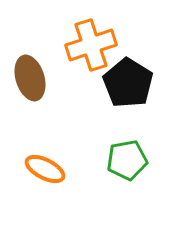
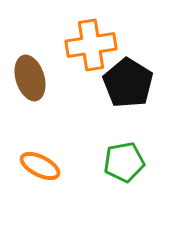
orange cross: rotated 9 degrees clockwise
green pentagon: moved 3 px left, 2 px down
orange ellipse: moved 5 px left, 3 px up
